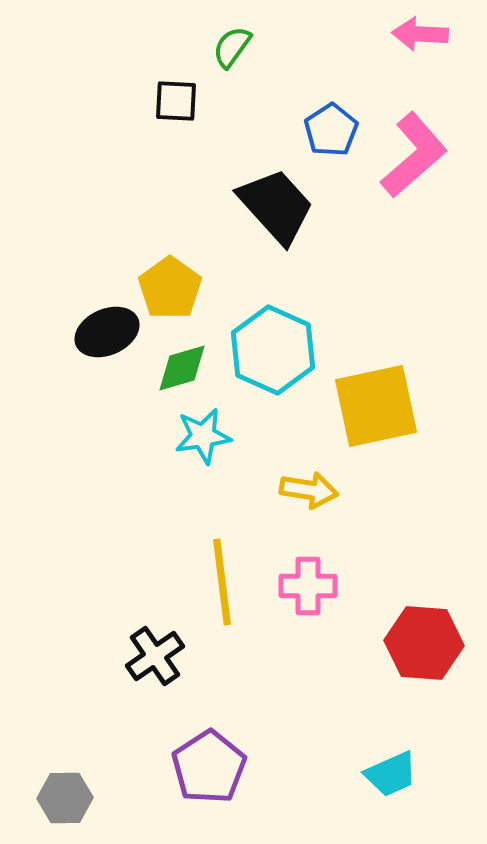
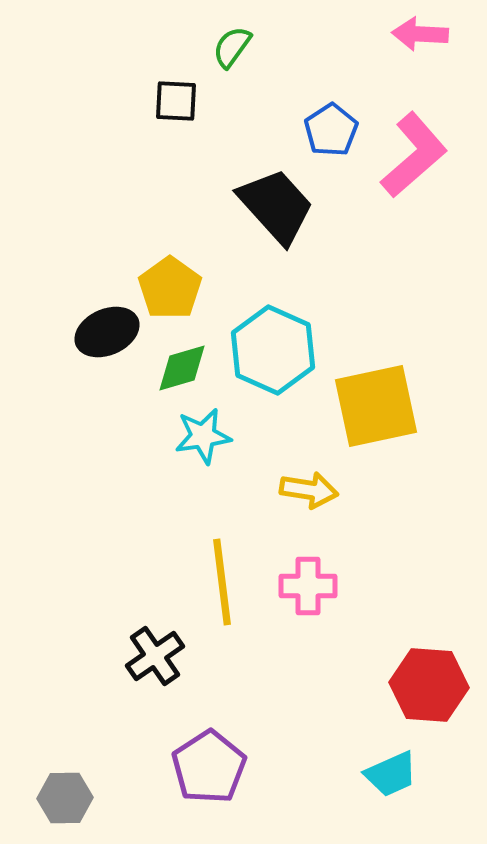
red hexagon: moved 5 px right, 42 px down
